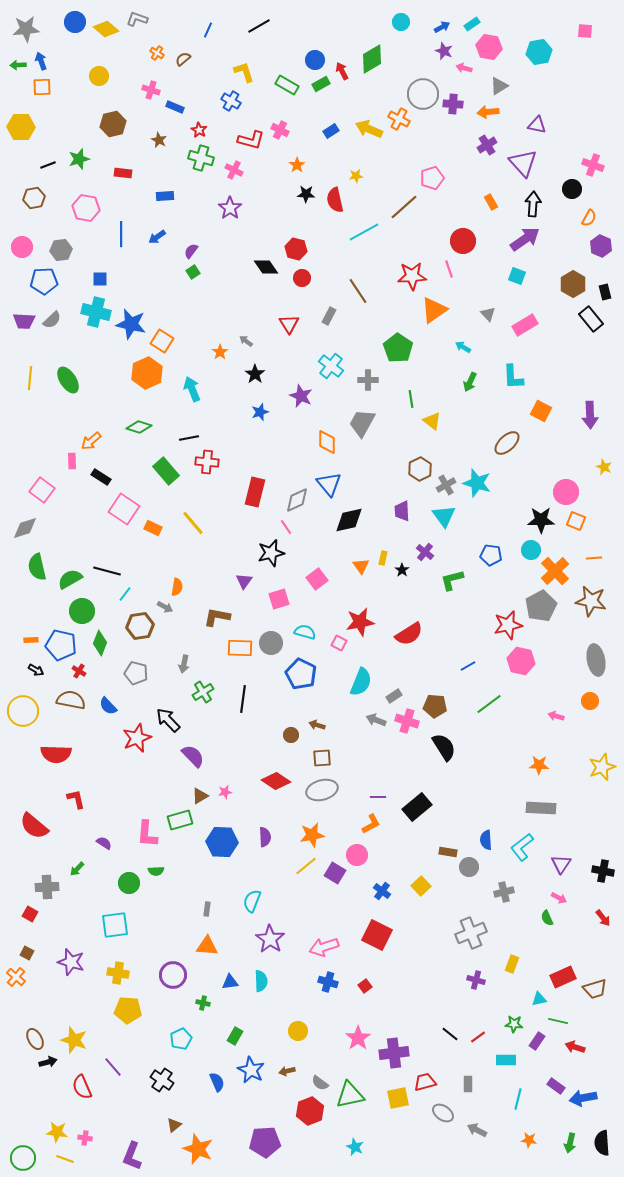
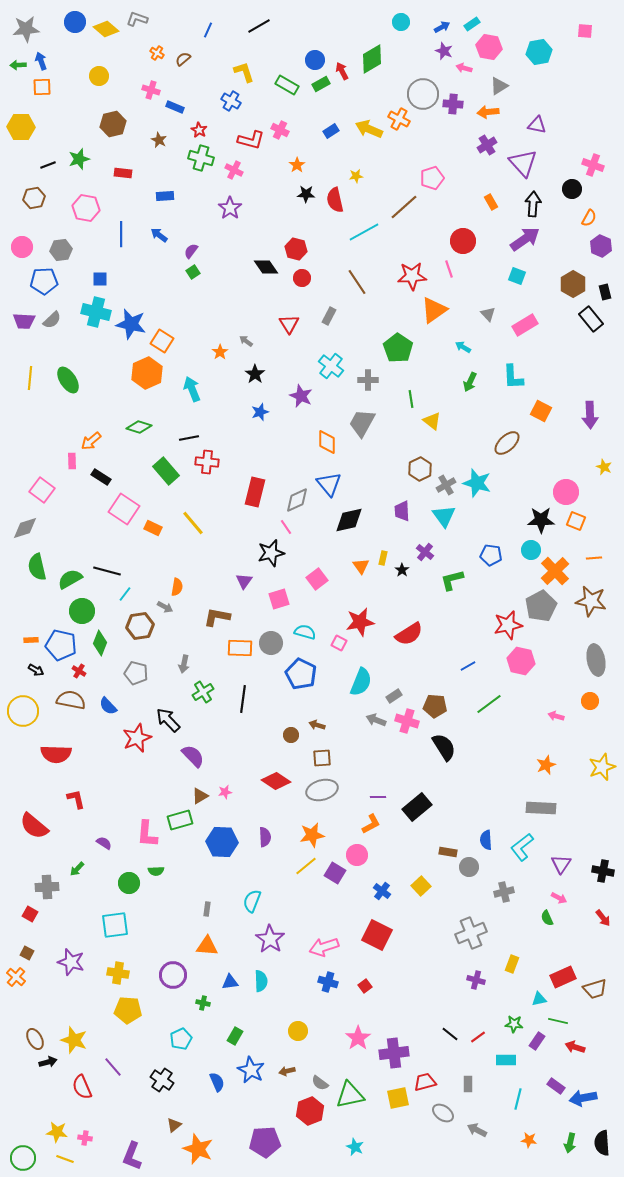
blue arrow at (157, 237): moved 2 px right, 2 px up; rotated 72 degrees clockwise
brown line at (358, 291): moved 1 px left, 9 px up
orange star at (539, 765): moved 7 px right; rotated 24 degrees counterclockwise
